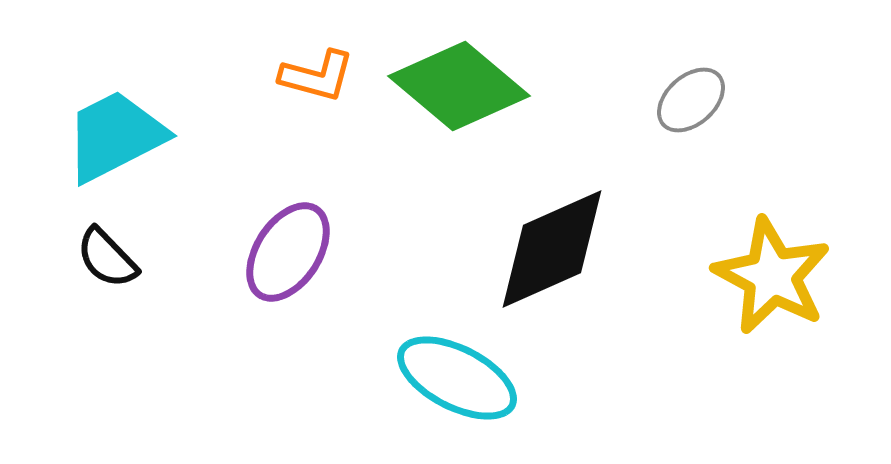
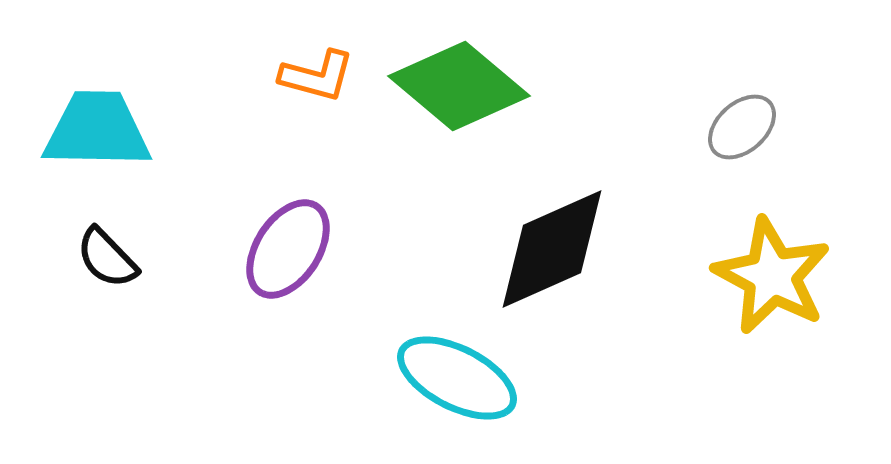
gray ellipse: moved 51 px right, 27 px down
cyan trapezoid: moved 18 px left, 6 px up; rotated 28 degrees clockwise
purple ellipse: moved 3 px up
